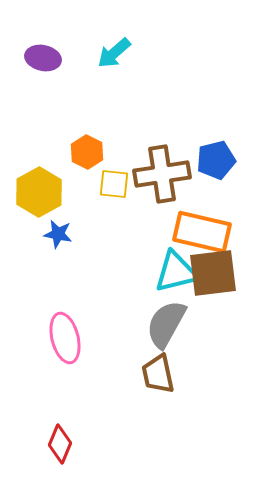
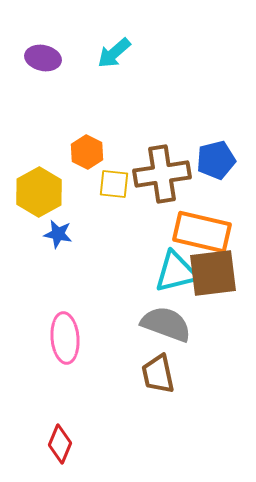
gray semicircle: rotated 81 degrees clockwise
pink ellipse: rotated 9 degrees clockwise
